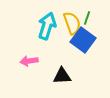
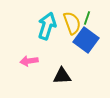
blue square: moved 3 px right
